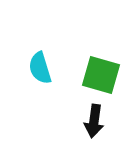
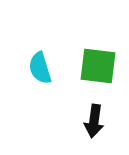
green square: moved 3 px left, 9 px up; rotated 9 degrees counterclockwise
